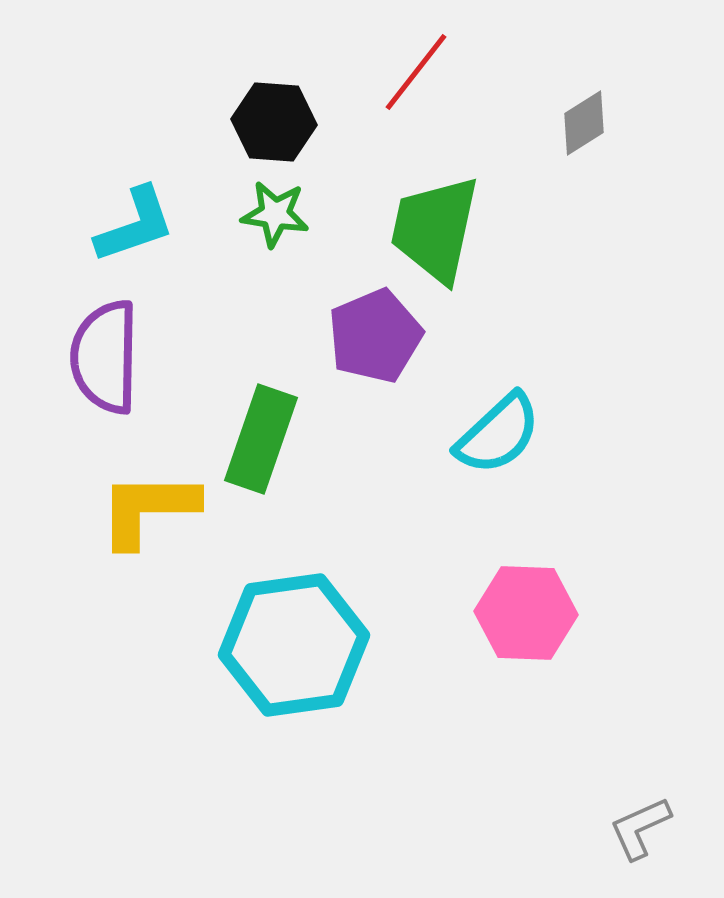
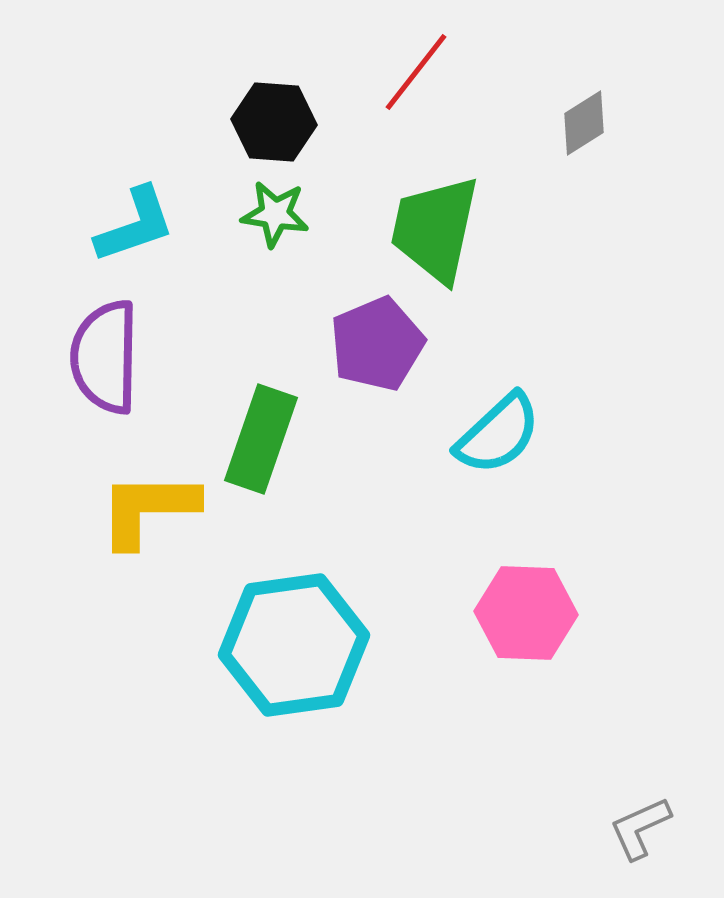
purple pentagon: moved 2 px right, 8 px down
